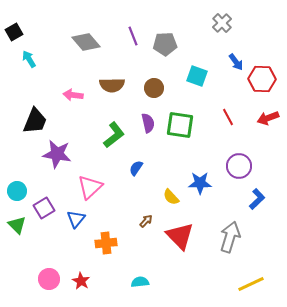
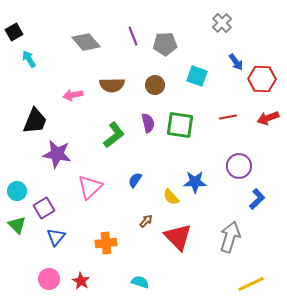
brown circle: moved 1 px right, 3 px up
pink arrow: rotated 18 degrees counterclockwise
red line: rotated 72 degrees counterclockwise
blue semicircle: moved 1 px left, 12 px down
blue star: moved 5 px left, 1 px up
blue triangle: moved 20 px left, 18 px down
red triangle: moved 2 px left, 1 px down
cyan semicircle: rotated 24 degrees clockwise
